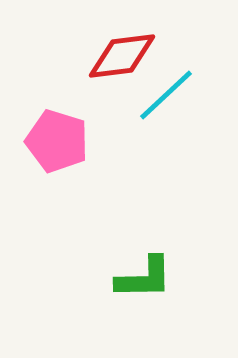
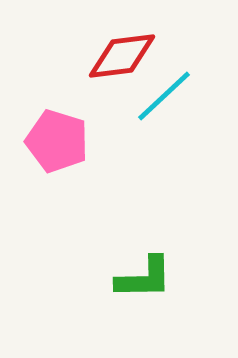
cyan line: moved 2 px left, 1 px down
